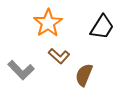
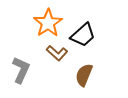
black trapezoid: moved 19 px left, 8 px down; rotated 16 degrees clockwise
brown L-shape: moved 2 px left, 3 px up
gray L-shape: rotated 112 degrees counterclockwise
